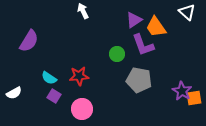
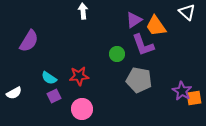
white arrow: rotated 21 degrees clockwise
orange trapezoid: moved 1 px up
purple square: rotated 32 degrees clockwise
